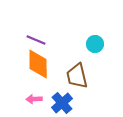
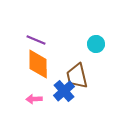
cyan circle: moved 1 px right
blue cross: moved 2 px right, 12 px up
